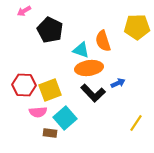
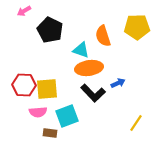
orange semicircle: moved 5 px up
yellow square: moved 3 px left, 1 px up; rotated 15 degrees clockwise
cyan square: moved 2 px right, 2 px up; rotated 20 degrees clockwise
